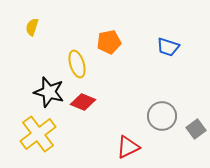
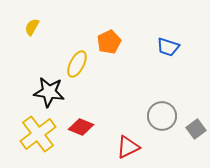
yellow semicircle: rotated 12 degrees clockwise
orange pentagon: rotated 15 degrees counterclockwise
yellow ellipse: rotated 44 degrees clockwise
black star: rotated 8 degrees counterclockwise
red diamond: moved 2 px left, 25 px down
